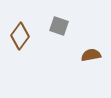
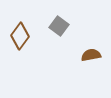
gray square: rotated 18 degrees clockwise
